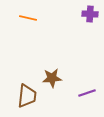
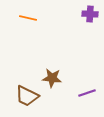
brown star: rotated 12 degrees clockwise
brown trapezoid: rotated 110 degrees clockwise
